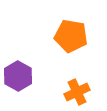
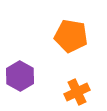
purple hexagon: moved 2 px right
